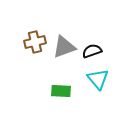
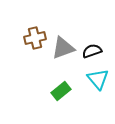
brown cross: moved 4 px up
gray triangle: moved 1 px left, 1 px down
green rectangle: rotated 42 degrees counterclockwise
